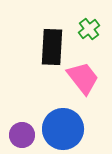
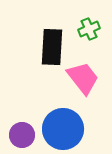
green cross: rotated 15 degrees clockwise
